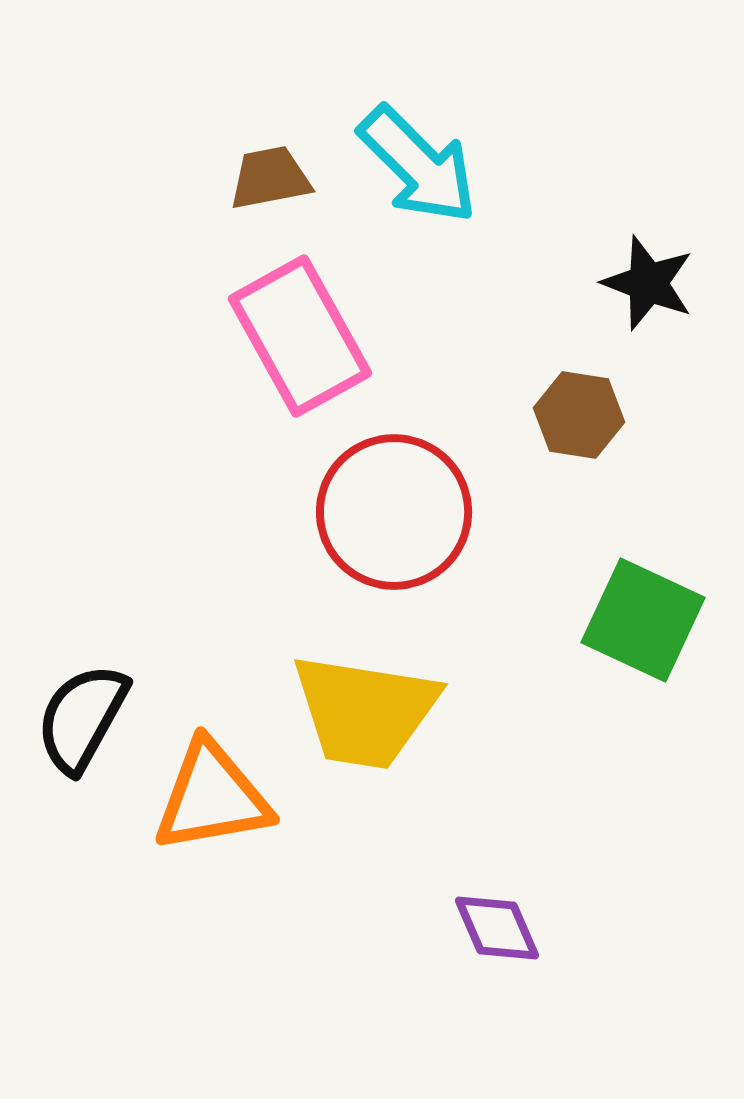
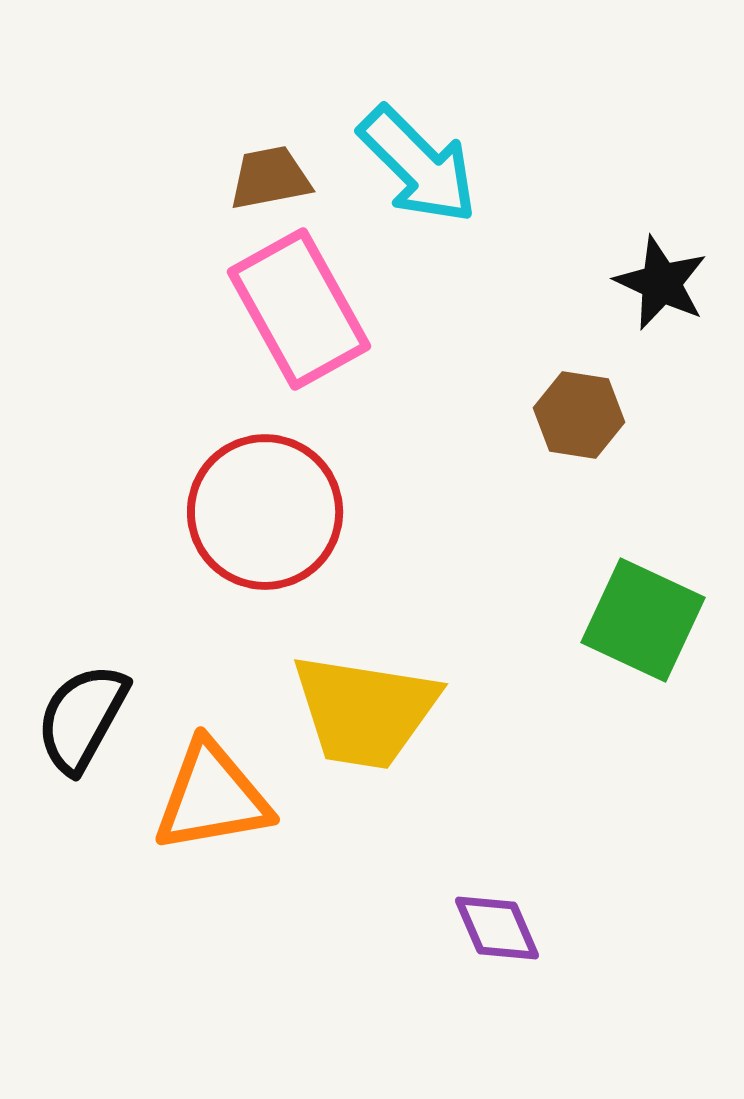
black star: moved 13 px right; rotated 4 degrees clockwise
pink rectangle: moved 1 px left, 27 px up
red circle: moved 129 px left
